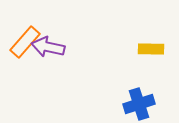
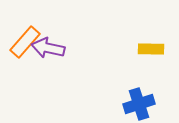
purple arrow: moved 1 px down
